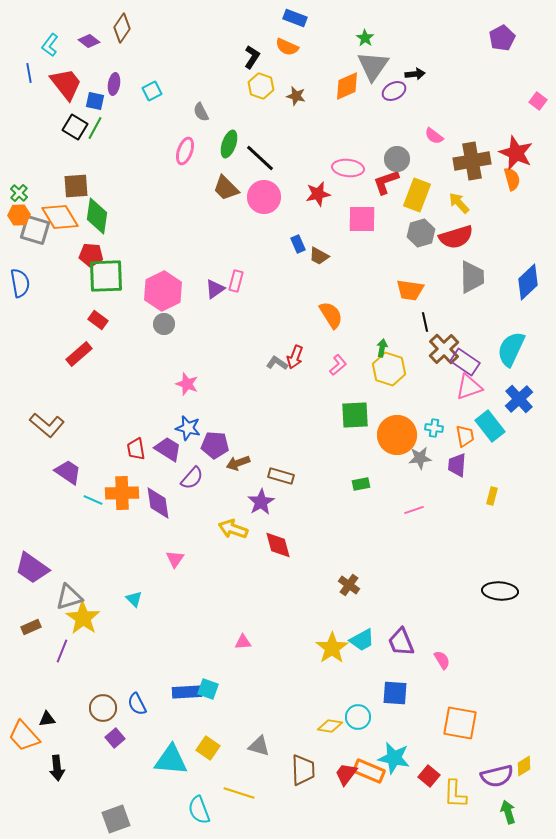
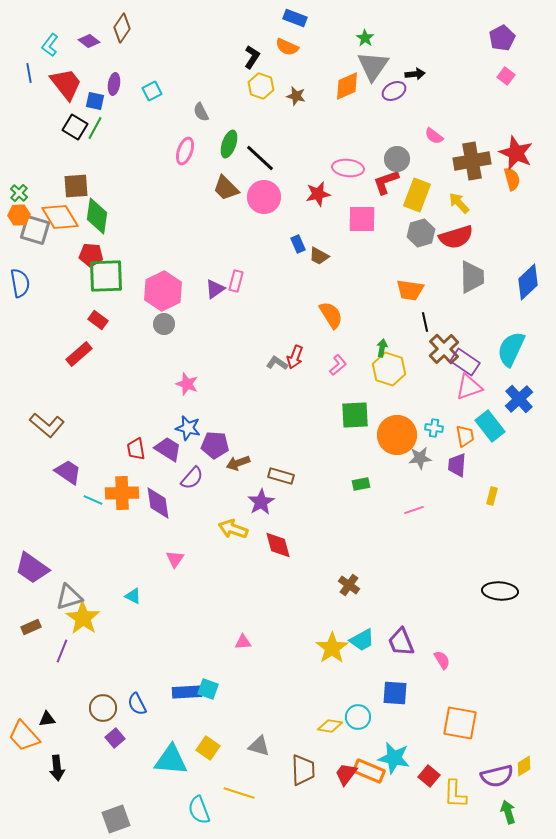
pink square at (538, 101): moved 32 px left, 25 px up
cyan triangle at (134, 599): moved 1 px left, 3 px up; rotated 18 degrees counterclockwise
